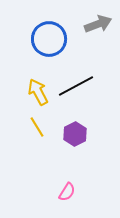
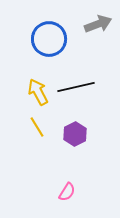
black line: moved 1 px down; rotated 15 degrees clockwise
